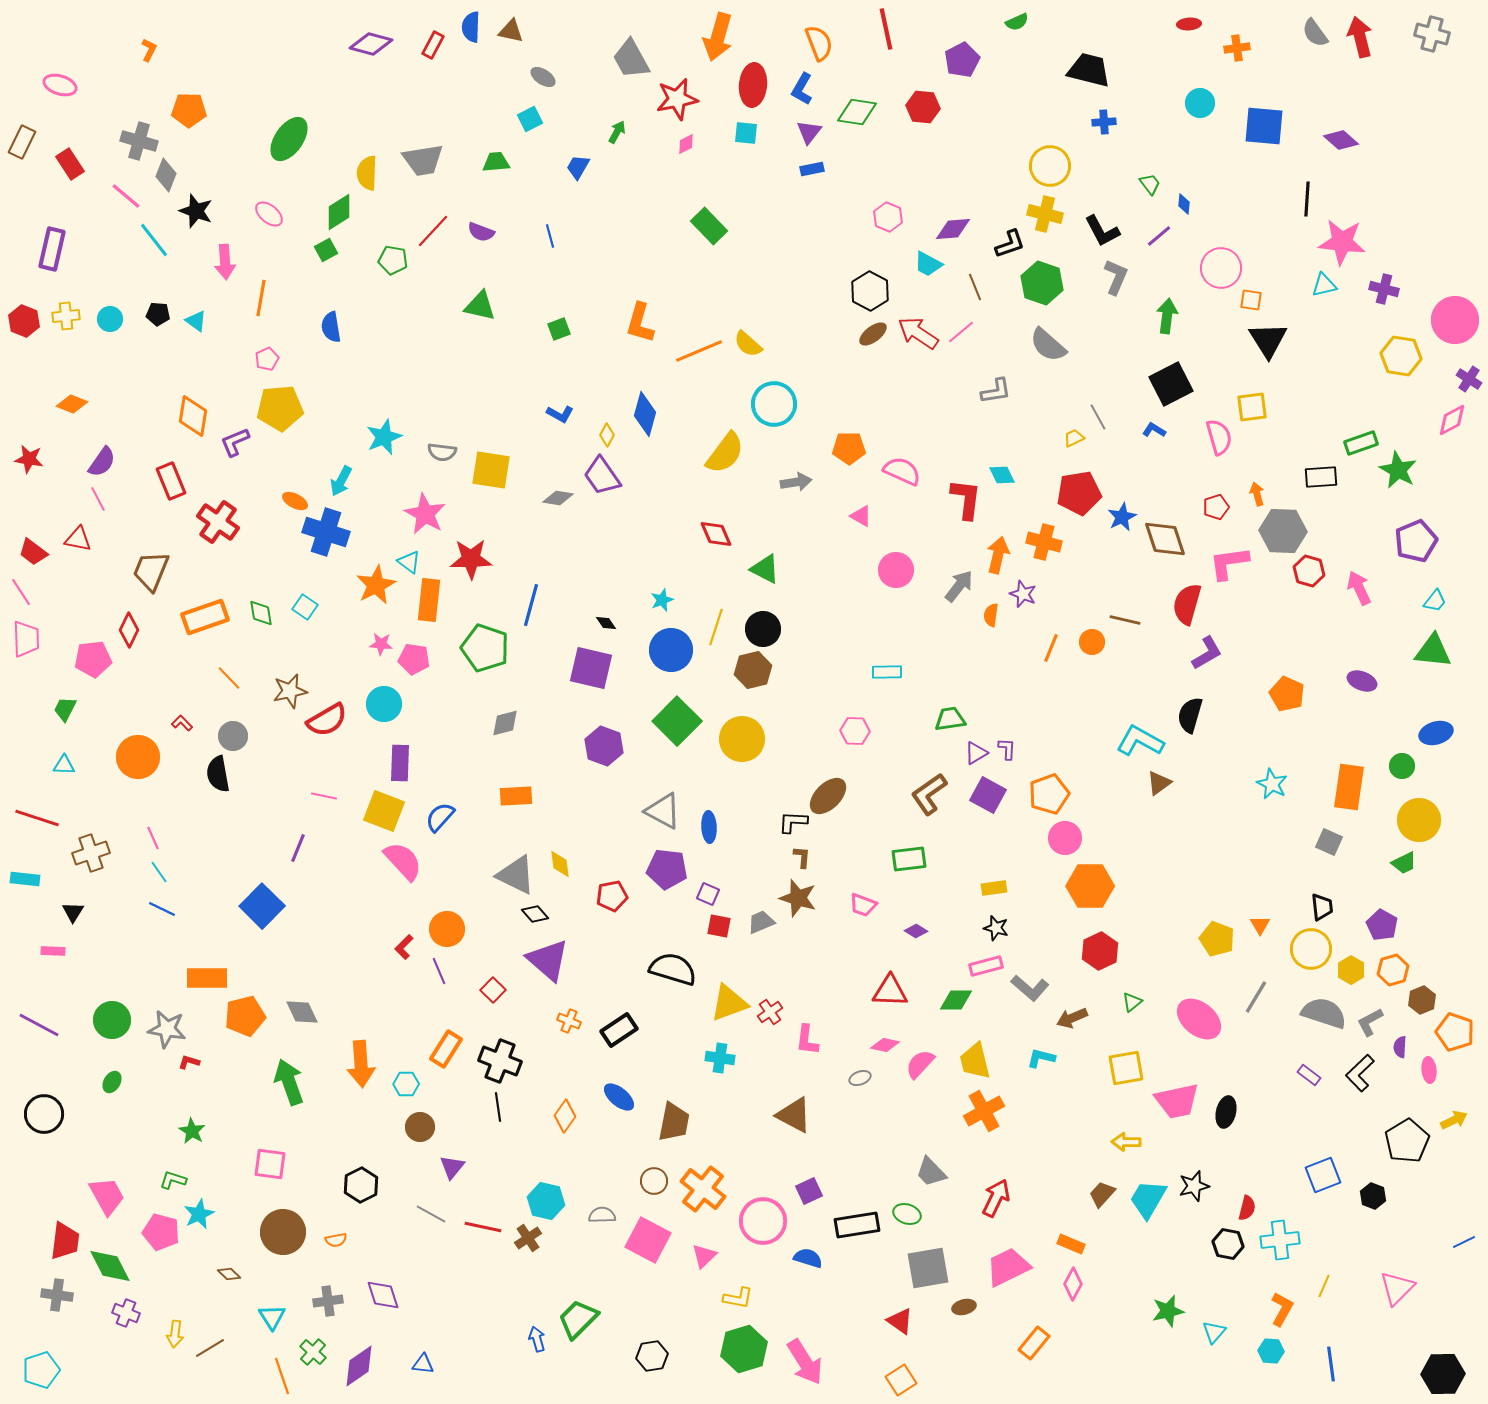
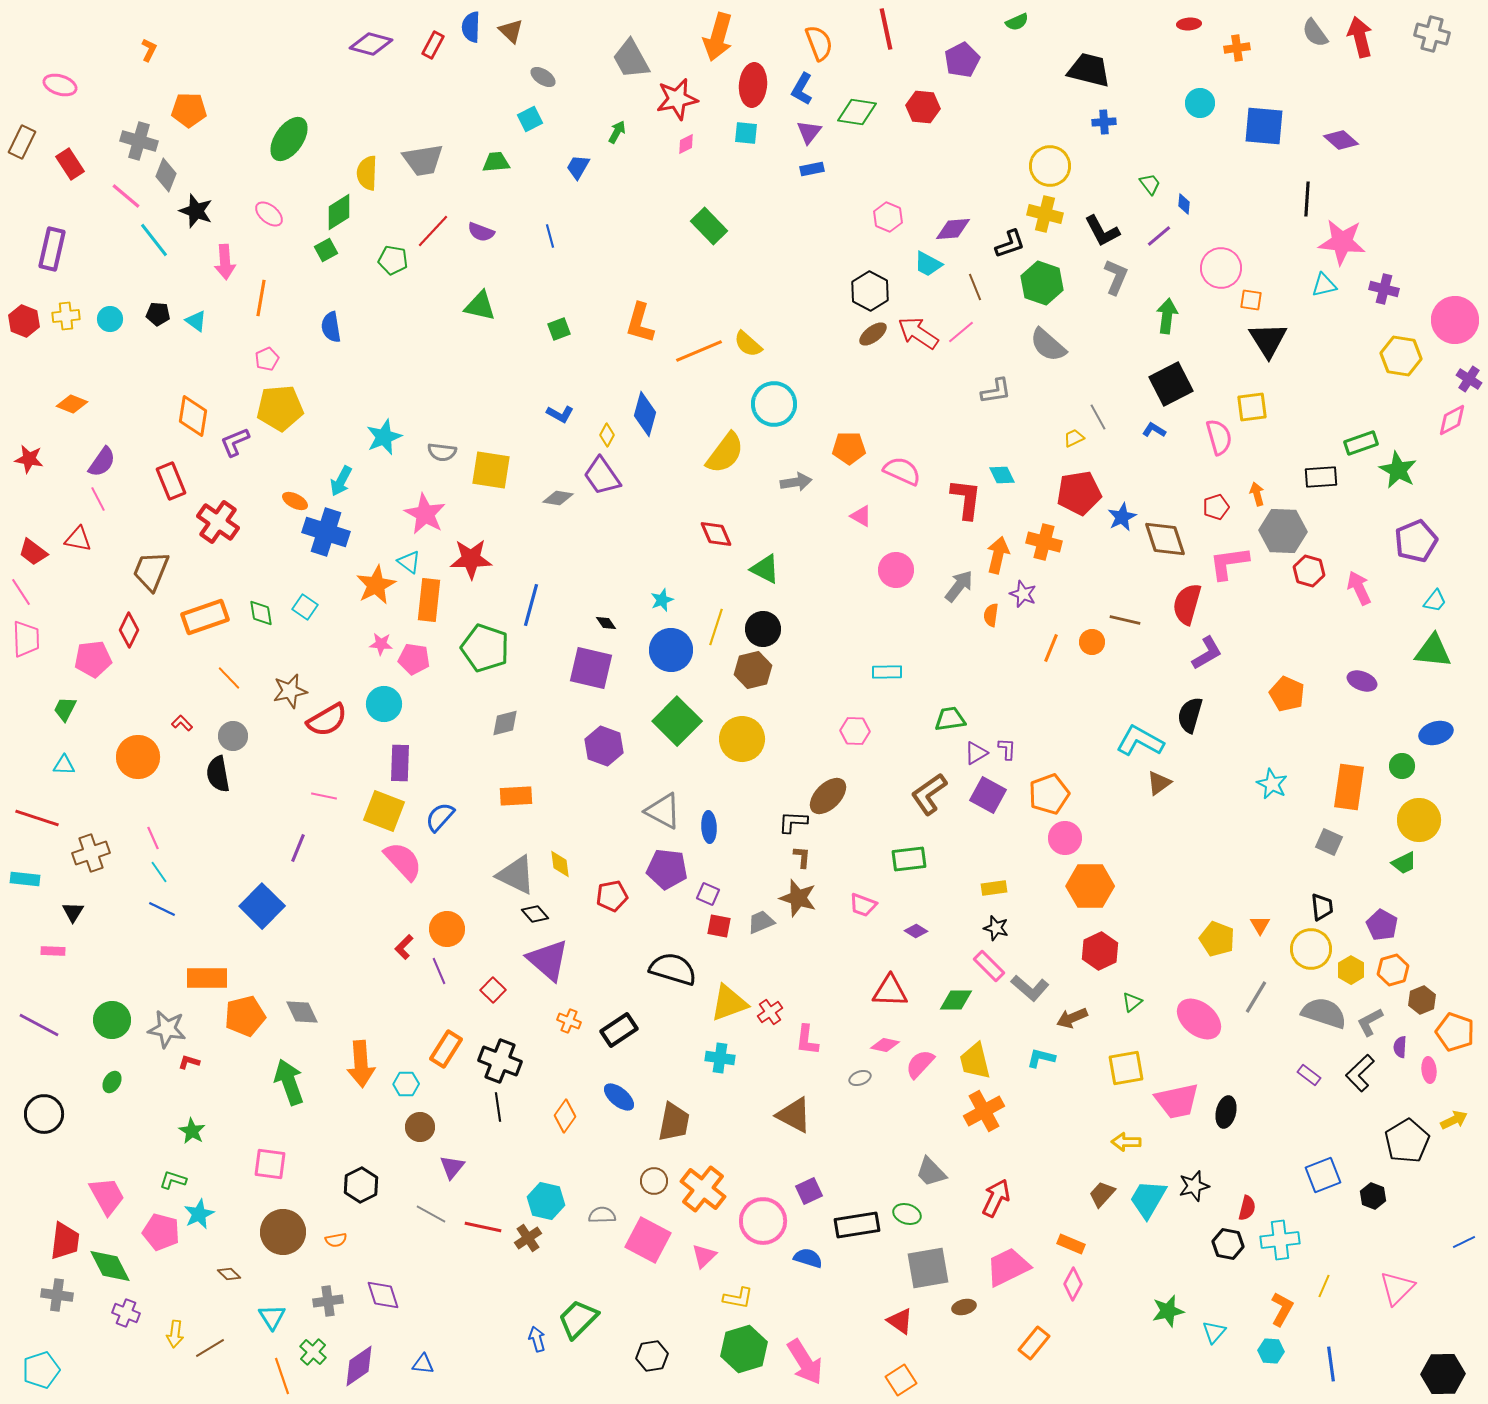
brown triangle at (511, 31): rotated 32 degrees clockwise
pink rectangle at (986, 966): moved 3 px right; rotated 60 degrees clockwise
